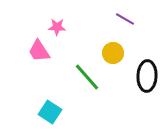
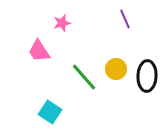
purple line: rotated 36 degrees clockwise
pink star: moved 5 px right, 4 px up; rotated 18 degrees counterclockwise
yellow circle: moved 3 px right, 16 px down
green line: moved 3 px left
